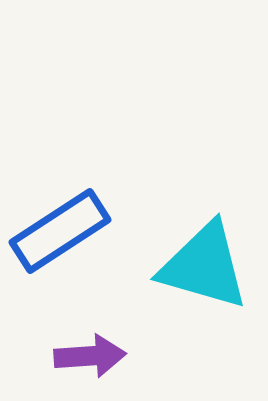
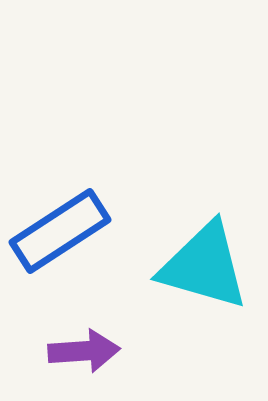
purple arrow: moved 6 px left, 5 px up
